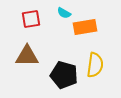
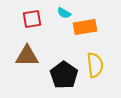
red square: moved 1 px right
yellow semicircle: rotated 15 degrees counterclockwise
black pentagon: rotated 20 degrees clockwise
